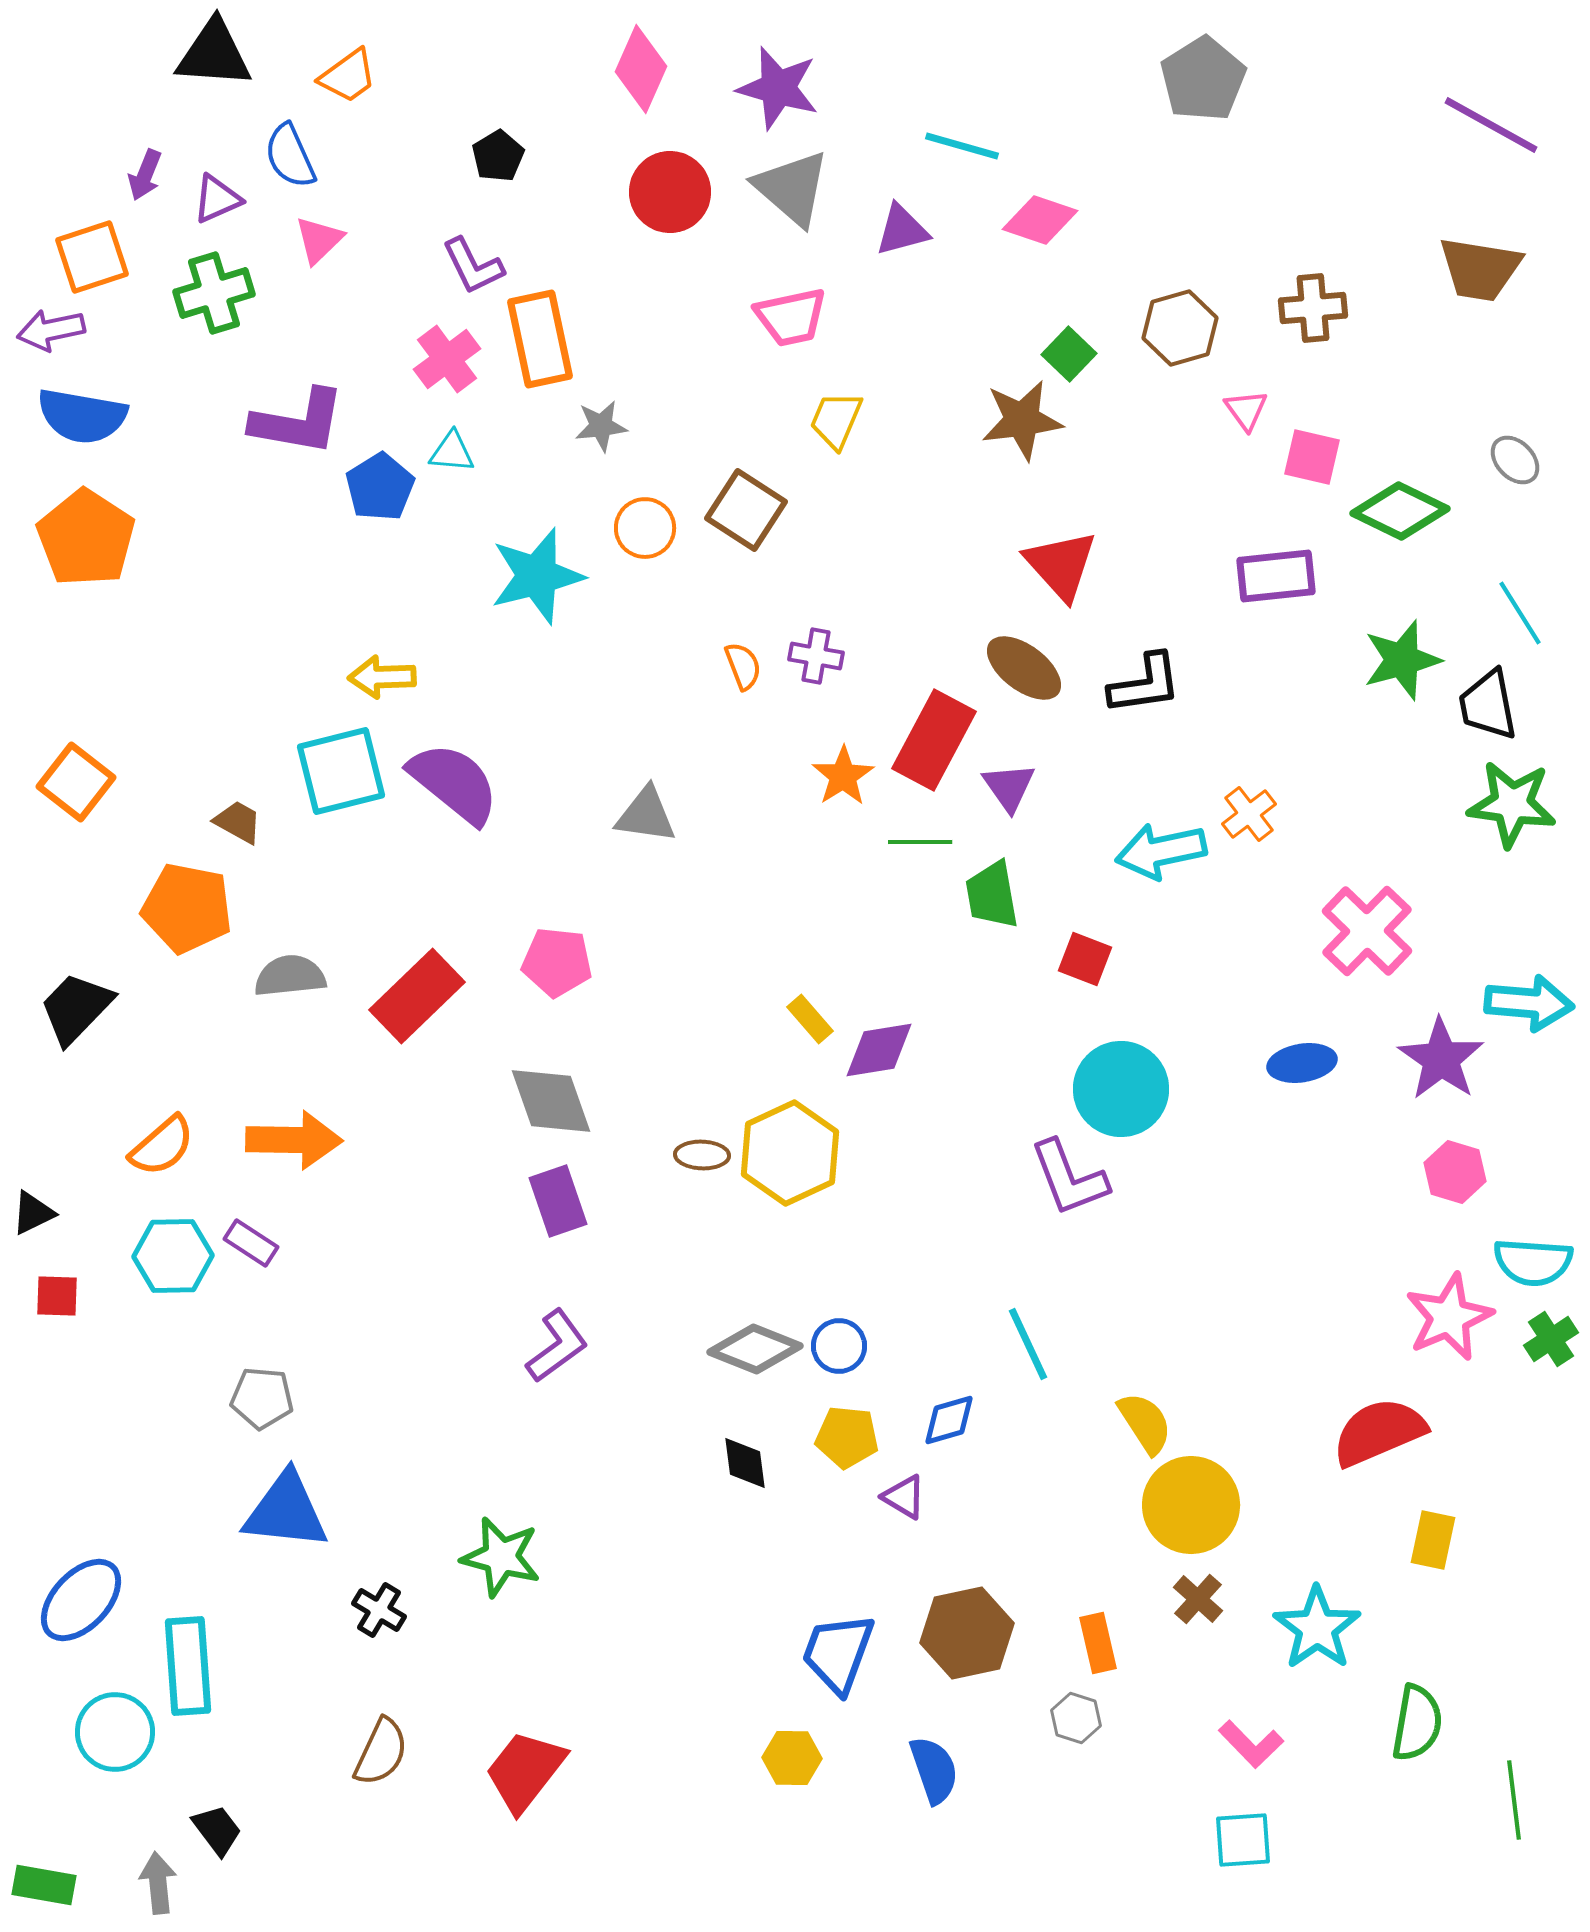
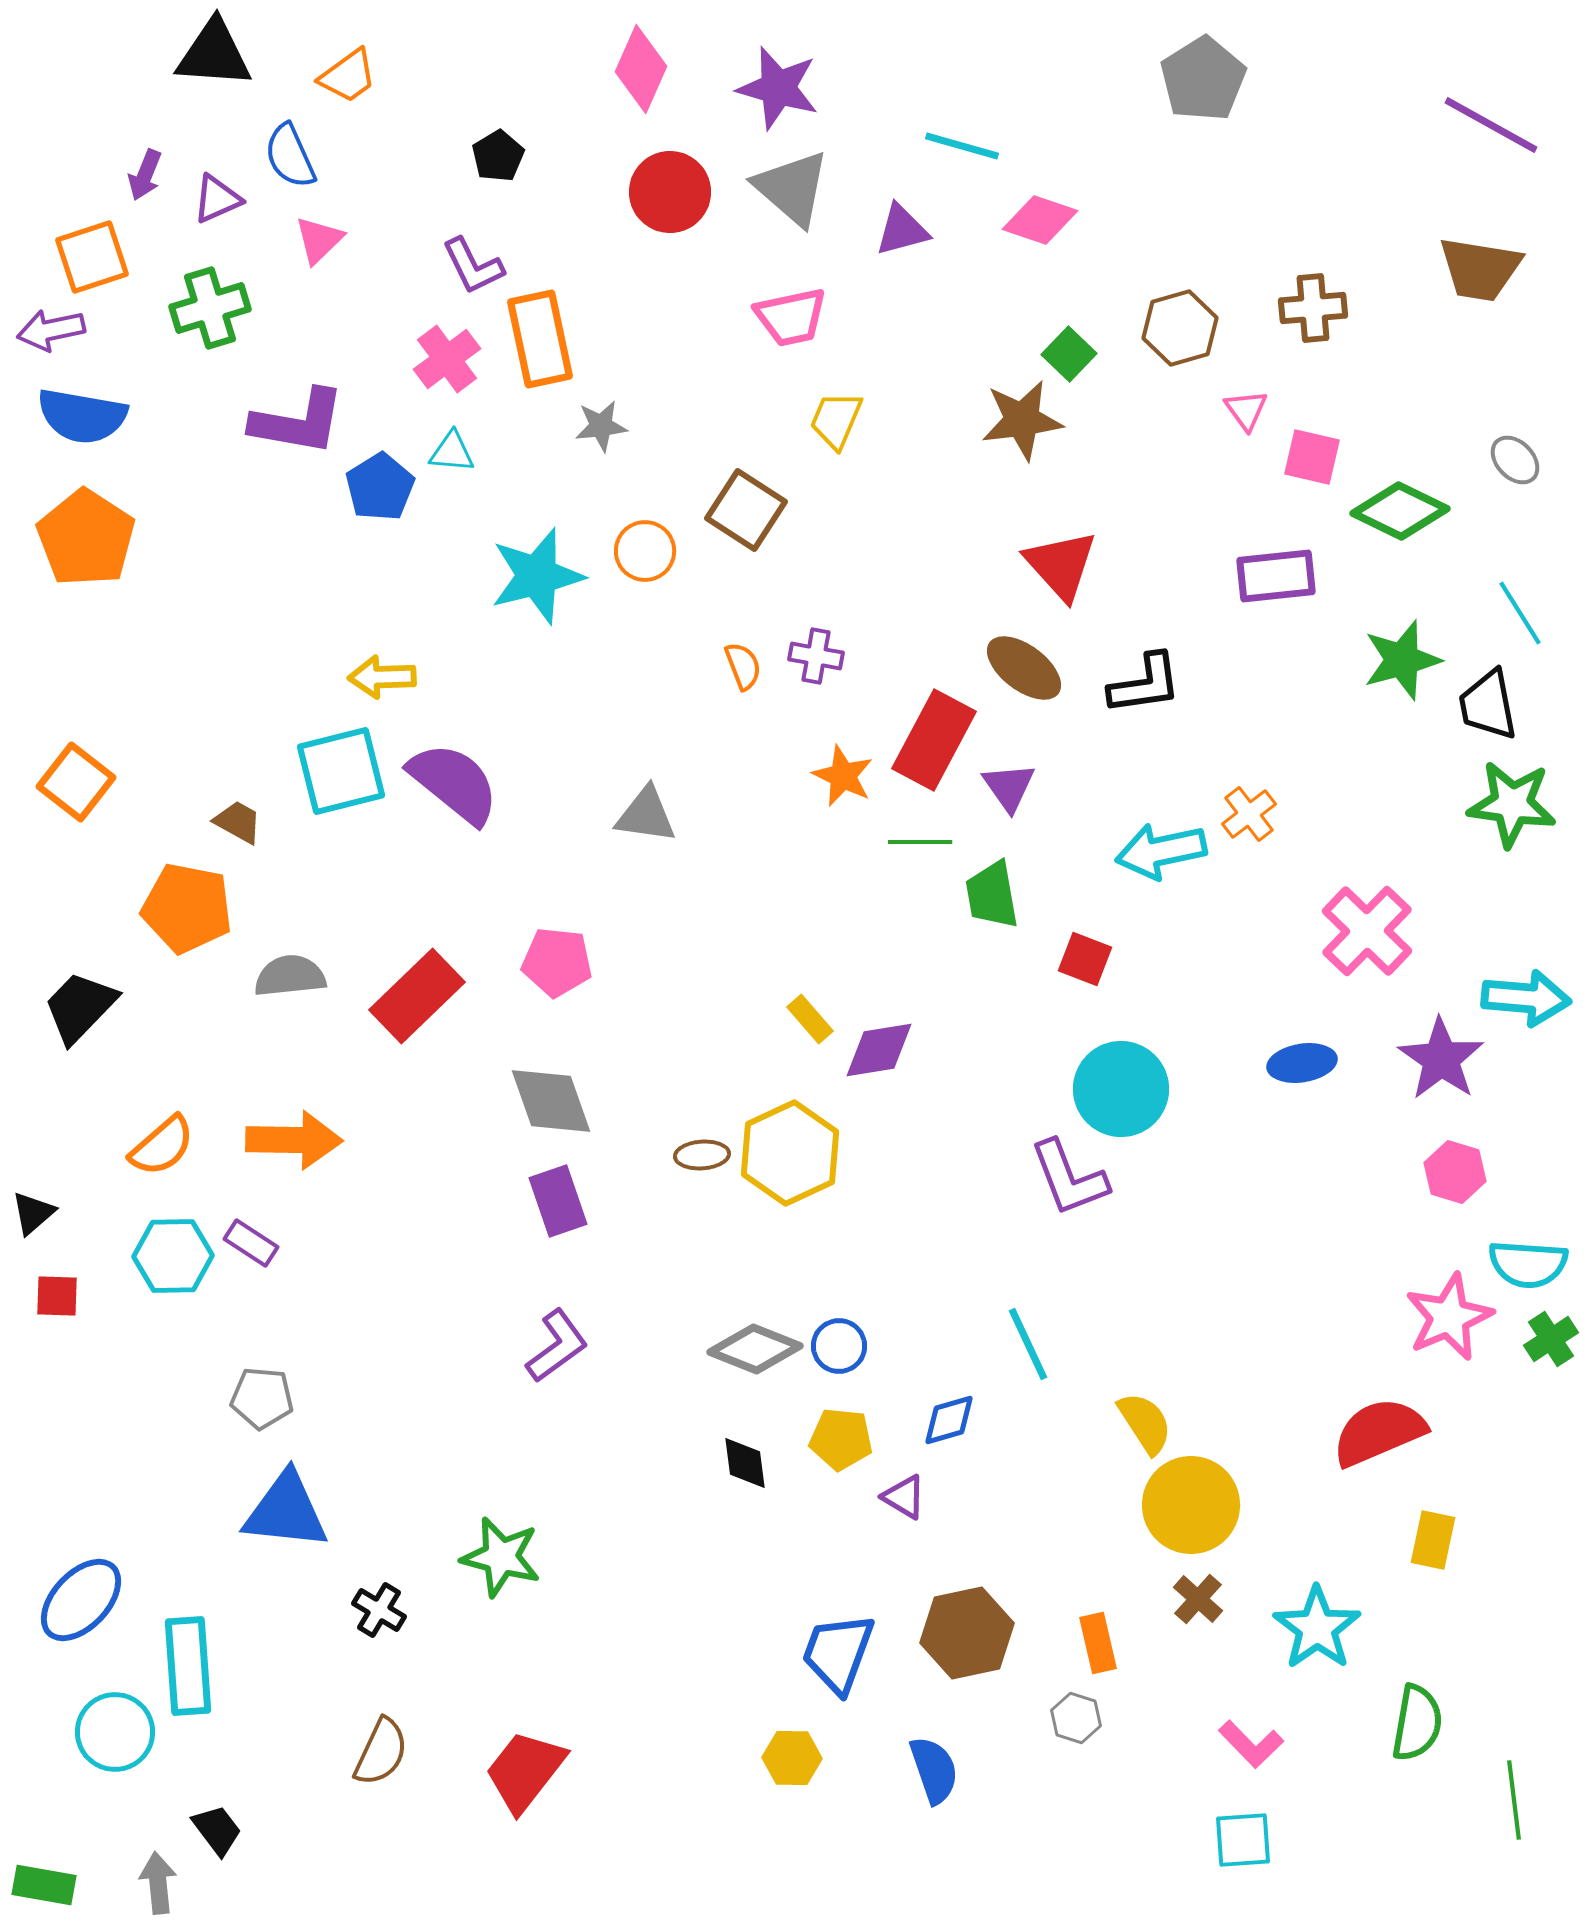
green cross at (214, 293): moved 4 px left, 15 px down
orange circle at (645, 528): moved 23 px down
orange star at (843, 776): rotated 14 degrees counterclockwise
cyan arrow at (1529, 1003): moved 3 px left, 5 px up
black trapezoid at (76, 1008): moved 4 px right, 1 px up
brown ellipse at (702, 1155): rotated 6 degrees counterclockwise
black triangle at (33, 1213): rotated 15 degrees counterclockwise
cyan semicircle at (1533, 1262): moved 5 px left, 2 px down
yellow pentagon at (847, 1437): moved 6 px left, 2 px down
